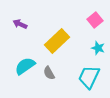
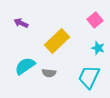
purple arrow: moved 1 px right, 1 px up
gray semicircle: rotated 56 degrees counterclockwise
